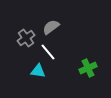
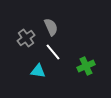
gray semicircle: rotated 102 degrees clockwise
white line: moved 5 px right
green cross: moved 2 px left, 2 px up
